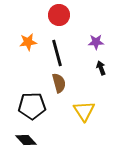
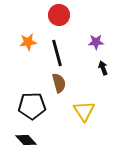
black arrow: moved 2 px right
